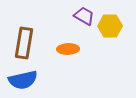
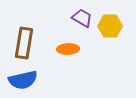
purple trapezoid: moved 2 px left, 2 px down
